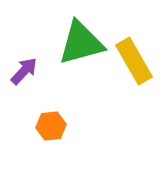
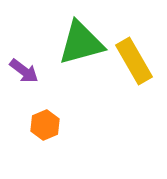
purple arrow: rotated 84 degrees clockwise
orange hexagon: moved 6 px left, 1 px up; rotated 16 degrees counterclockwise
